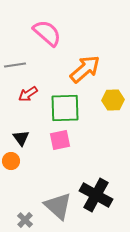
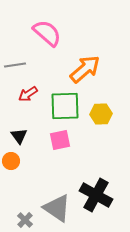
yellow hexagon: moved 12 px left, 14 px down
green square: moved 2 px up
black triangle: moved 2 px left, 2 px up
gray triangle: moved 1 px left, 2 px down; rotated 8 degrees counterclockwise
